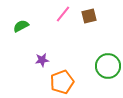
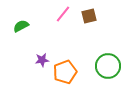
orange pentagon: moved 3 px right, 10 px up
